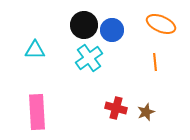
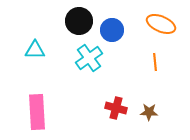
black circle: moved 5 px left, 4 px up
brown star: moved 3 px right; rotated 24 degrees clockwise
